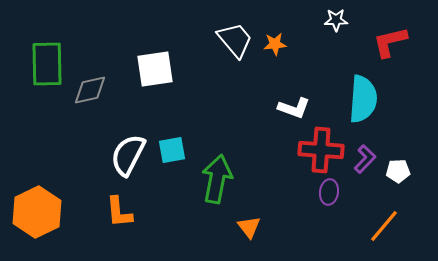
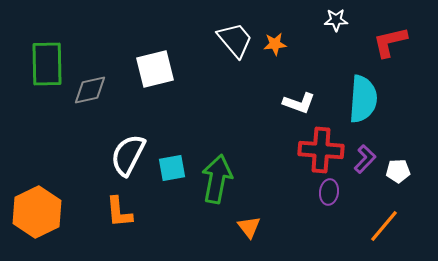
white square: rotated 6 degrees counterclockwise
white L-shape: moved 5 px right, 5 px up
cyan square: moved 18 px down
